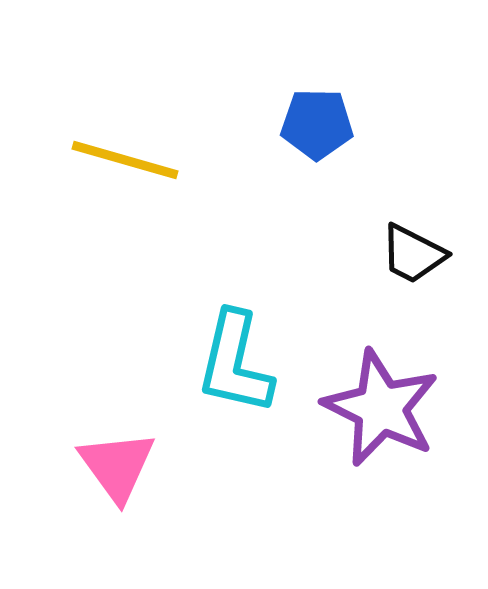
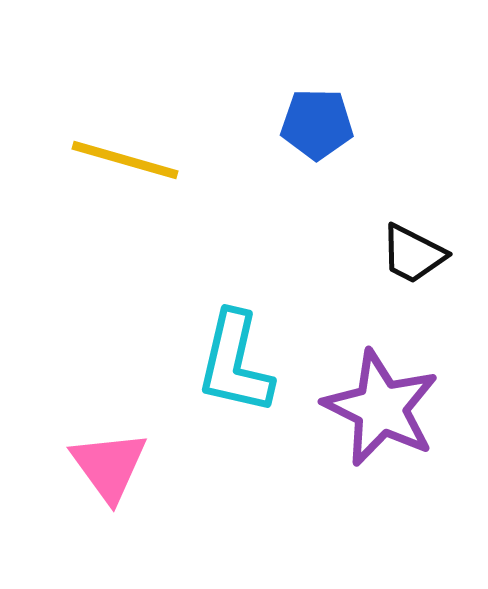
pink triangle: moved 8 px left
